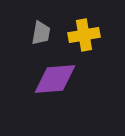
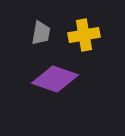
purple diamond: rotated 24 degrees clockwise
